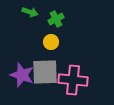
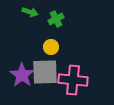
yellow circle: moved 5 px down
purple star: rotated 15 degrees clockwise
